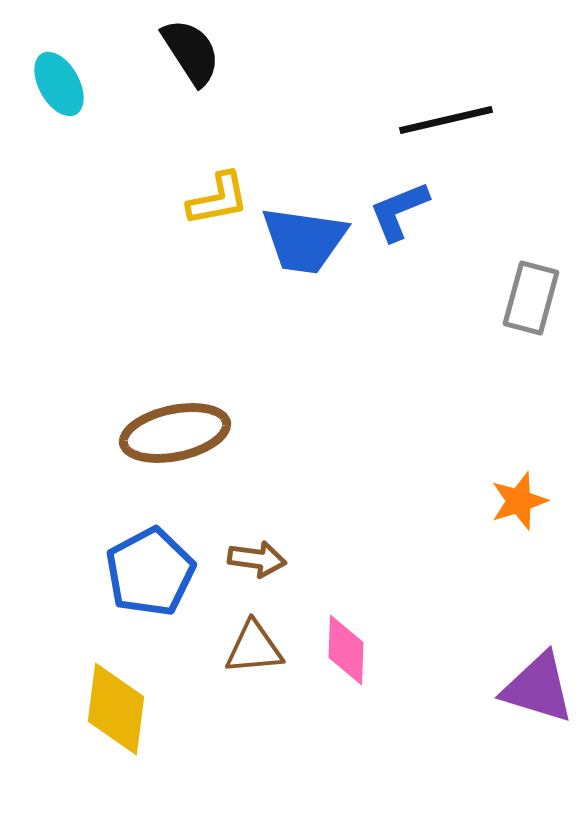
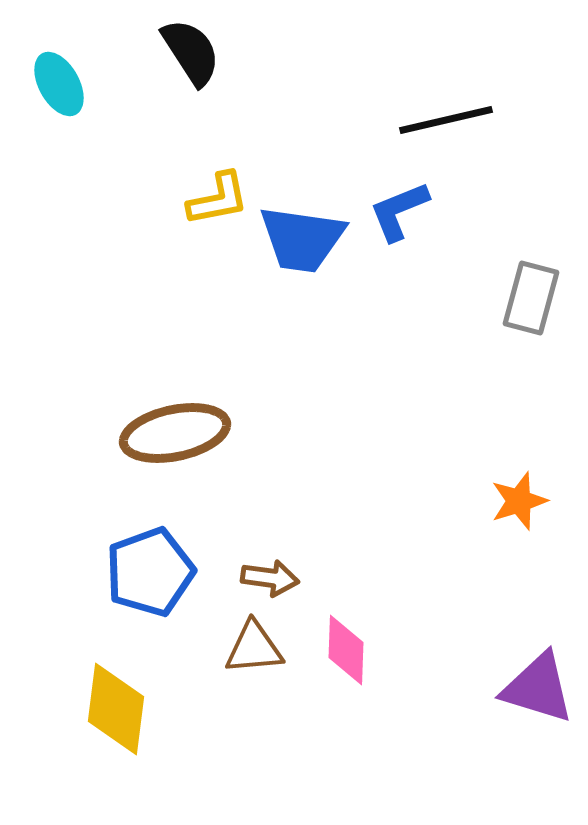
blue trapezoid: moved 2 px left, 1 px up
brown arrow: moved 13 px right, 19 px down
blue pentagon: rotated 8 degrees clockwise
